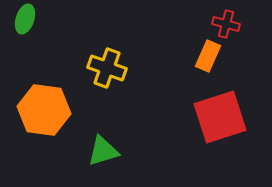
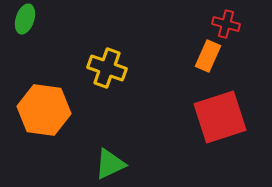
green triangle: moved 7 px right, 13 px down; rotated 8 degrees counterclockwise
